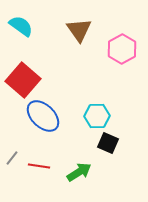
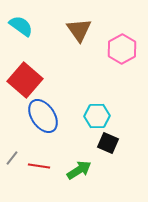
red square: moved 2 px right
blue ellipse: rotated 12 degrees clockwise
green arrow: moved 2 px up
